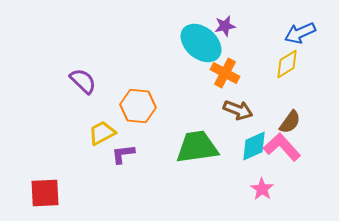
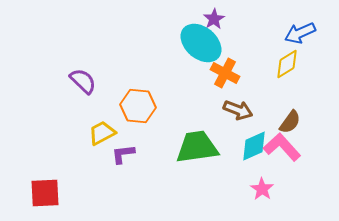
purple star: moved 11 px left, 7 px up; rotated 20 degrees counterclockwise
